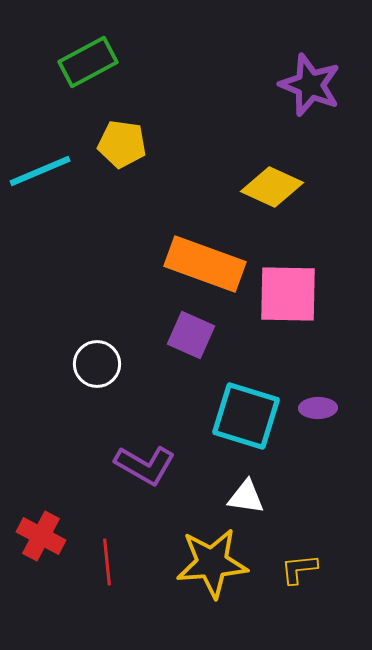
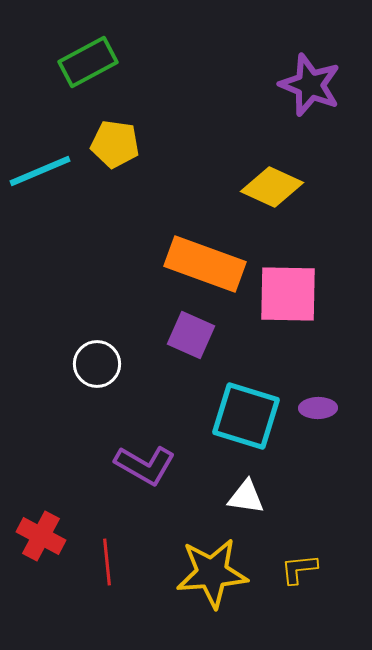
yellow pentagon: moved 7 px left
yellow star: moved 10 px down
